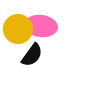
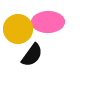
pink ellipse: moved 7 px right, 4 px up; rotated 8 degrees counterclockwise
